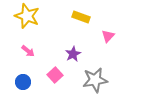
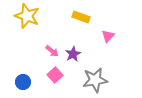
pink arrow: moved 24 px right
